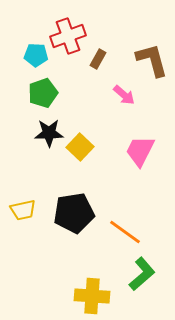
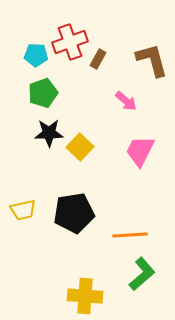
red cross: moved 2 px right, 6 px down
pink arrow: moved 2 px right, 6 px down
orange line: moved 5 px right, 3 px down; rotated 40 degrees counterclockwise
yellow cross: moved 7 px left
